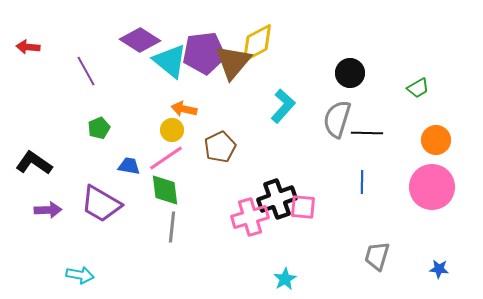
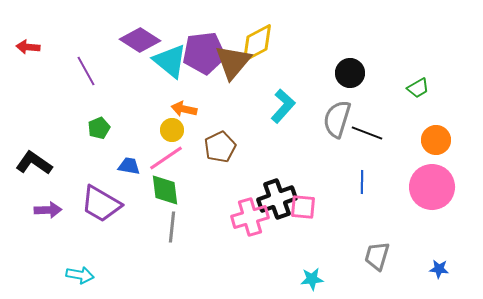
black line: rotated 20 degrees clockwise
cyan star: moved 27 px right; rotated 25 degrees clockwise
